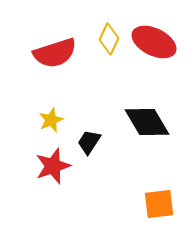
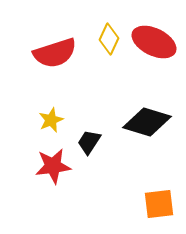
black diamond: rotated 42 degrees counterclockwise
red star: rotated 12 degrees clockwise
